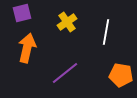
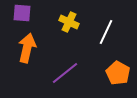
purple square: rotated 18 degrees clockwise
yellow cross: moved 2 px right; rotated 30 degrees counterclockwise
white line: rotated 15 degrees clockwise
orange pentagon: moved 3 px left, 2 px up; rotated 20 degrees clockwise
